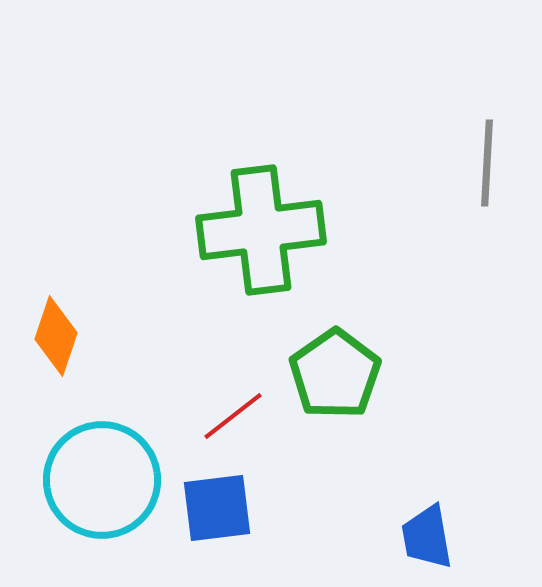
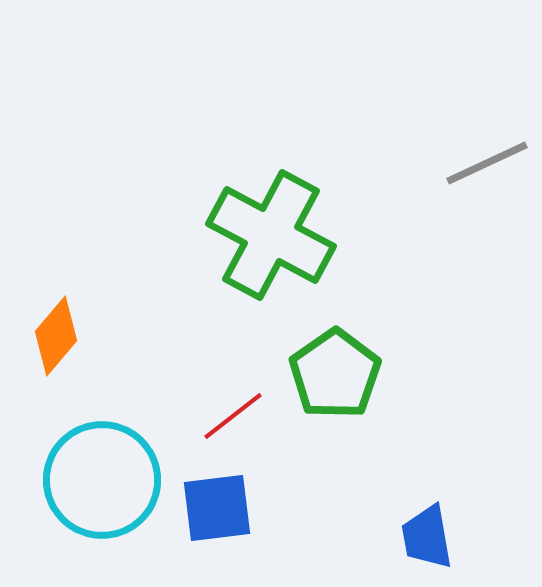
gray line: rotated 62 degrees clockwise
green cross: moved 10 px right, 5 px down; rotated 35 degrees clockwise
orange diamond: rotated 22 degrees clockwise
